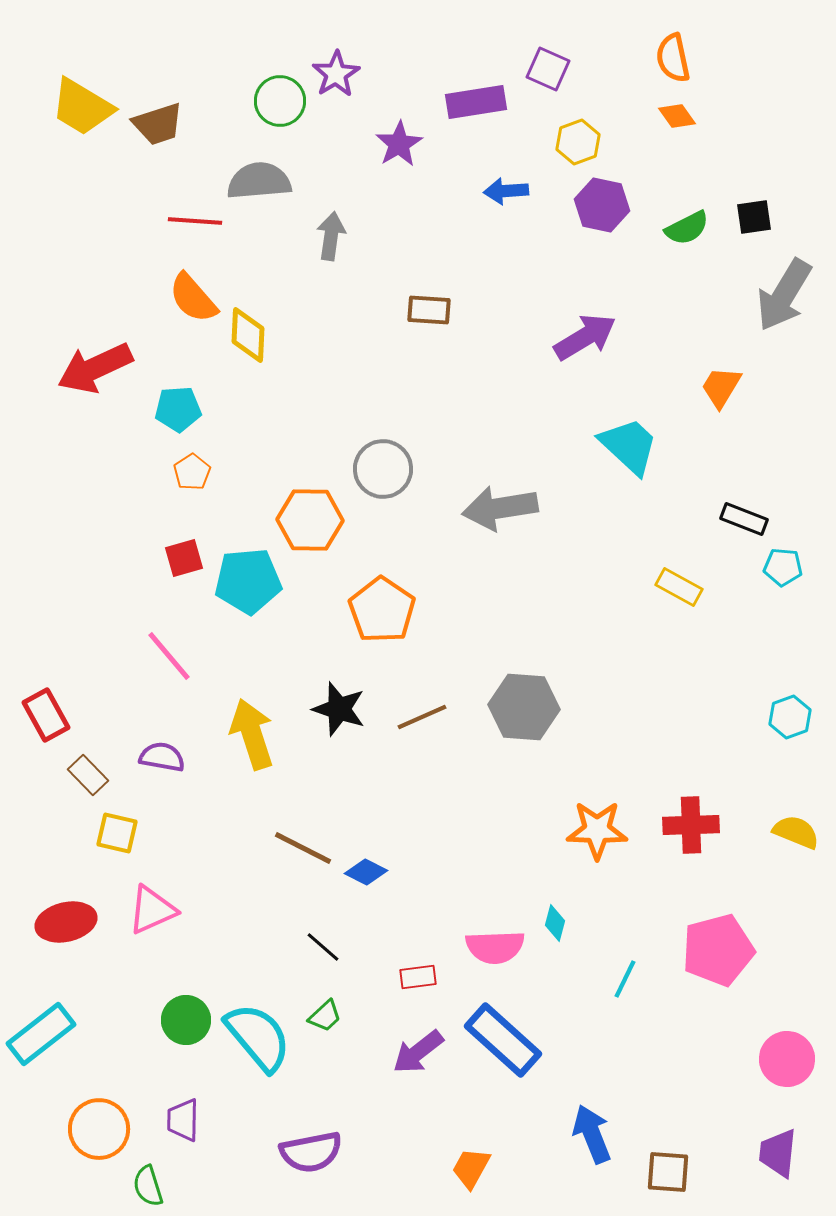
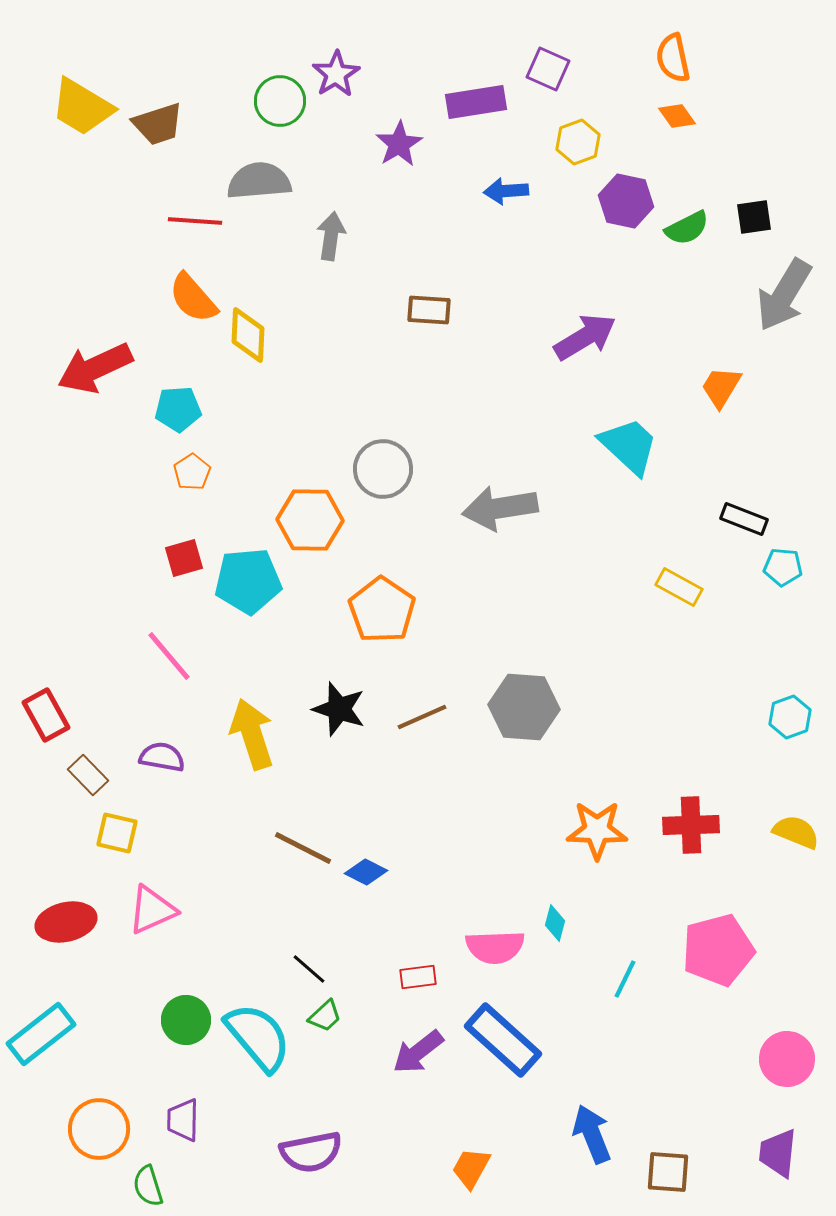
purple hexagon at (602, 205): moved 24 px right, 4 px up
black line at (323, 947): moved 14 px left, 22 px down
